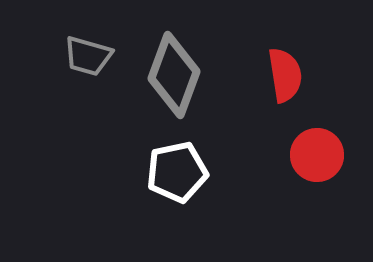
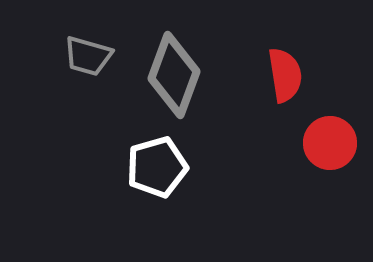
red circle: moved 13 px right, 12 px up
white pentagon: moved 20 px left, 5 px up; rotated 4 degrees counterclockwise
